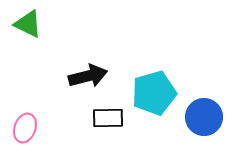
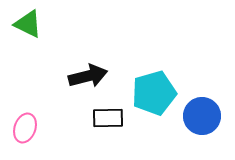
blue circle: moved 2 px left, 1 px up
